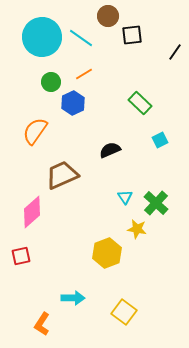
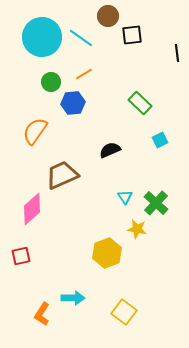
black line: moved 2 px right, 1 px down; rotated 42 degrees counterclockwise
blue hexagon: rotated 20 degrees clockwise
pink diamond: moved 3 px up
orange L-shape: moved 10 px up
